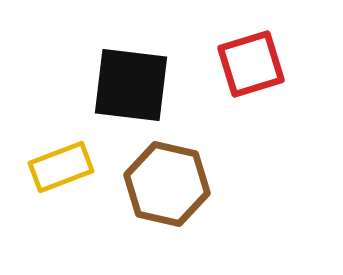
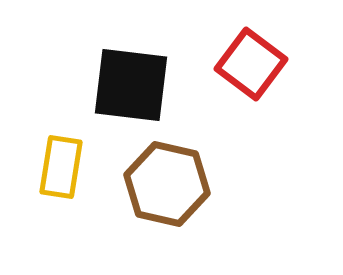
red square: rotated 36 degrees counterclockwise
yellow rectangle: rotated 60 degrees counterclockwise
